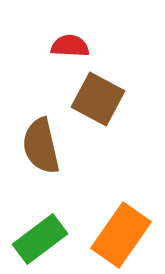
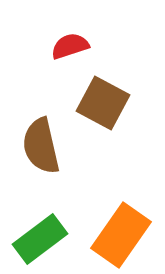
red semicircle: rotated 21 degrees counterclockwise
brown square: moved 5 px right, 4 px down
